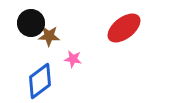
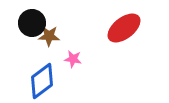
black circle: moved 1 px right
blue diamond: moved 2 px right
